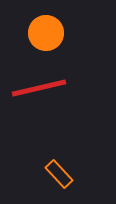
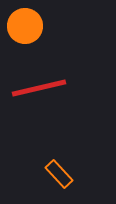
orange circle: moved 21 px left, 7 px up
